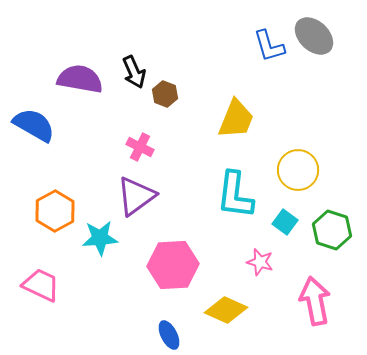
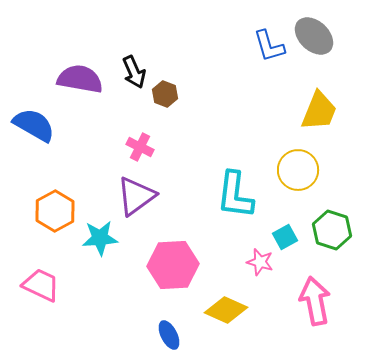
yellow trapezoid: moved 83 px right, 8 px up
cyan square: moved 15 px down; rotated 25 degrees clockwise
